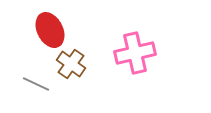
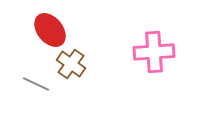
red ellipse: rotated 12 degrees counterclockwise
pink cross: moved 19 px right, 1 px up; rotated 9 degrees clockwise
